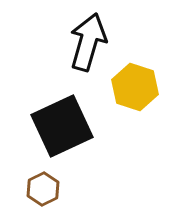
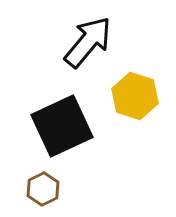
black arrow: rotated 24 degrees clockwise
yellow hexagon: moved 9 px down
